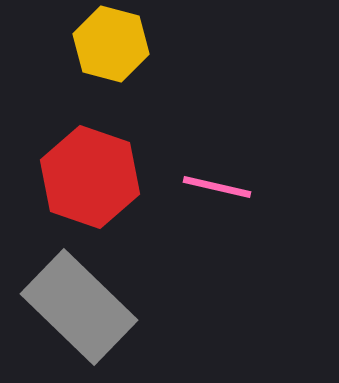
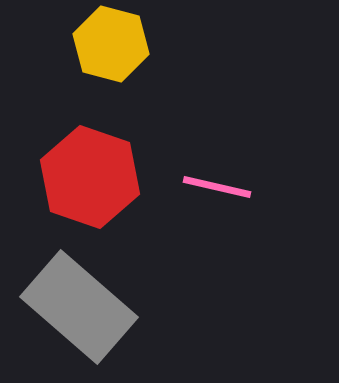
gray rectangle: rotated 3 degrees counterclockwise
